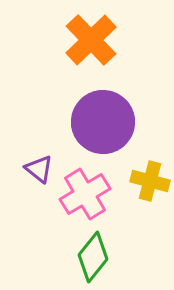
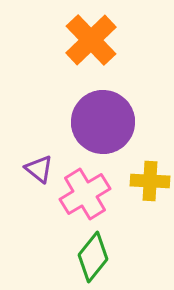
yellow cross: rotated 12 degrees counterclockwise
